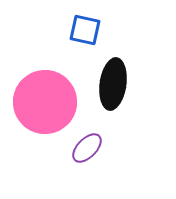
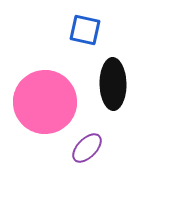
black ellipse: rotated 9 degrees counterclockwise
